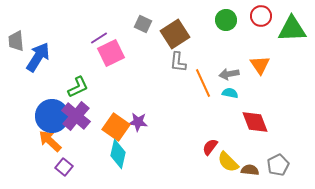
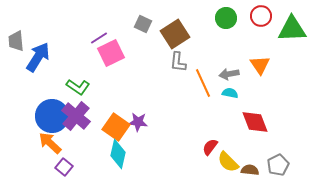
green circle: moved 2 px up
green L-shape: rotated 60 degrees clockwise
orange arrow: moved 2 px down
